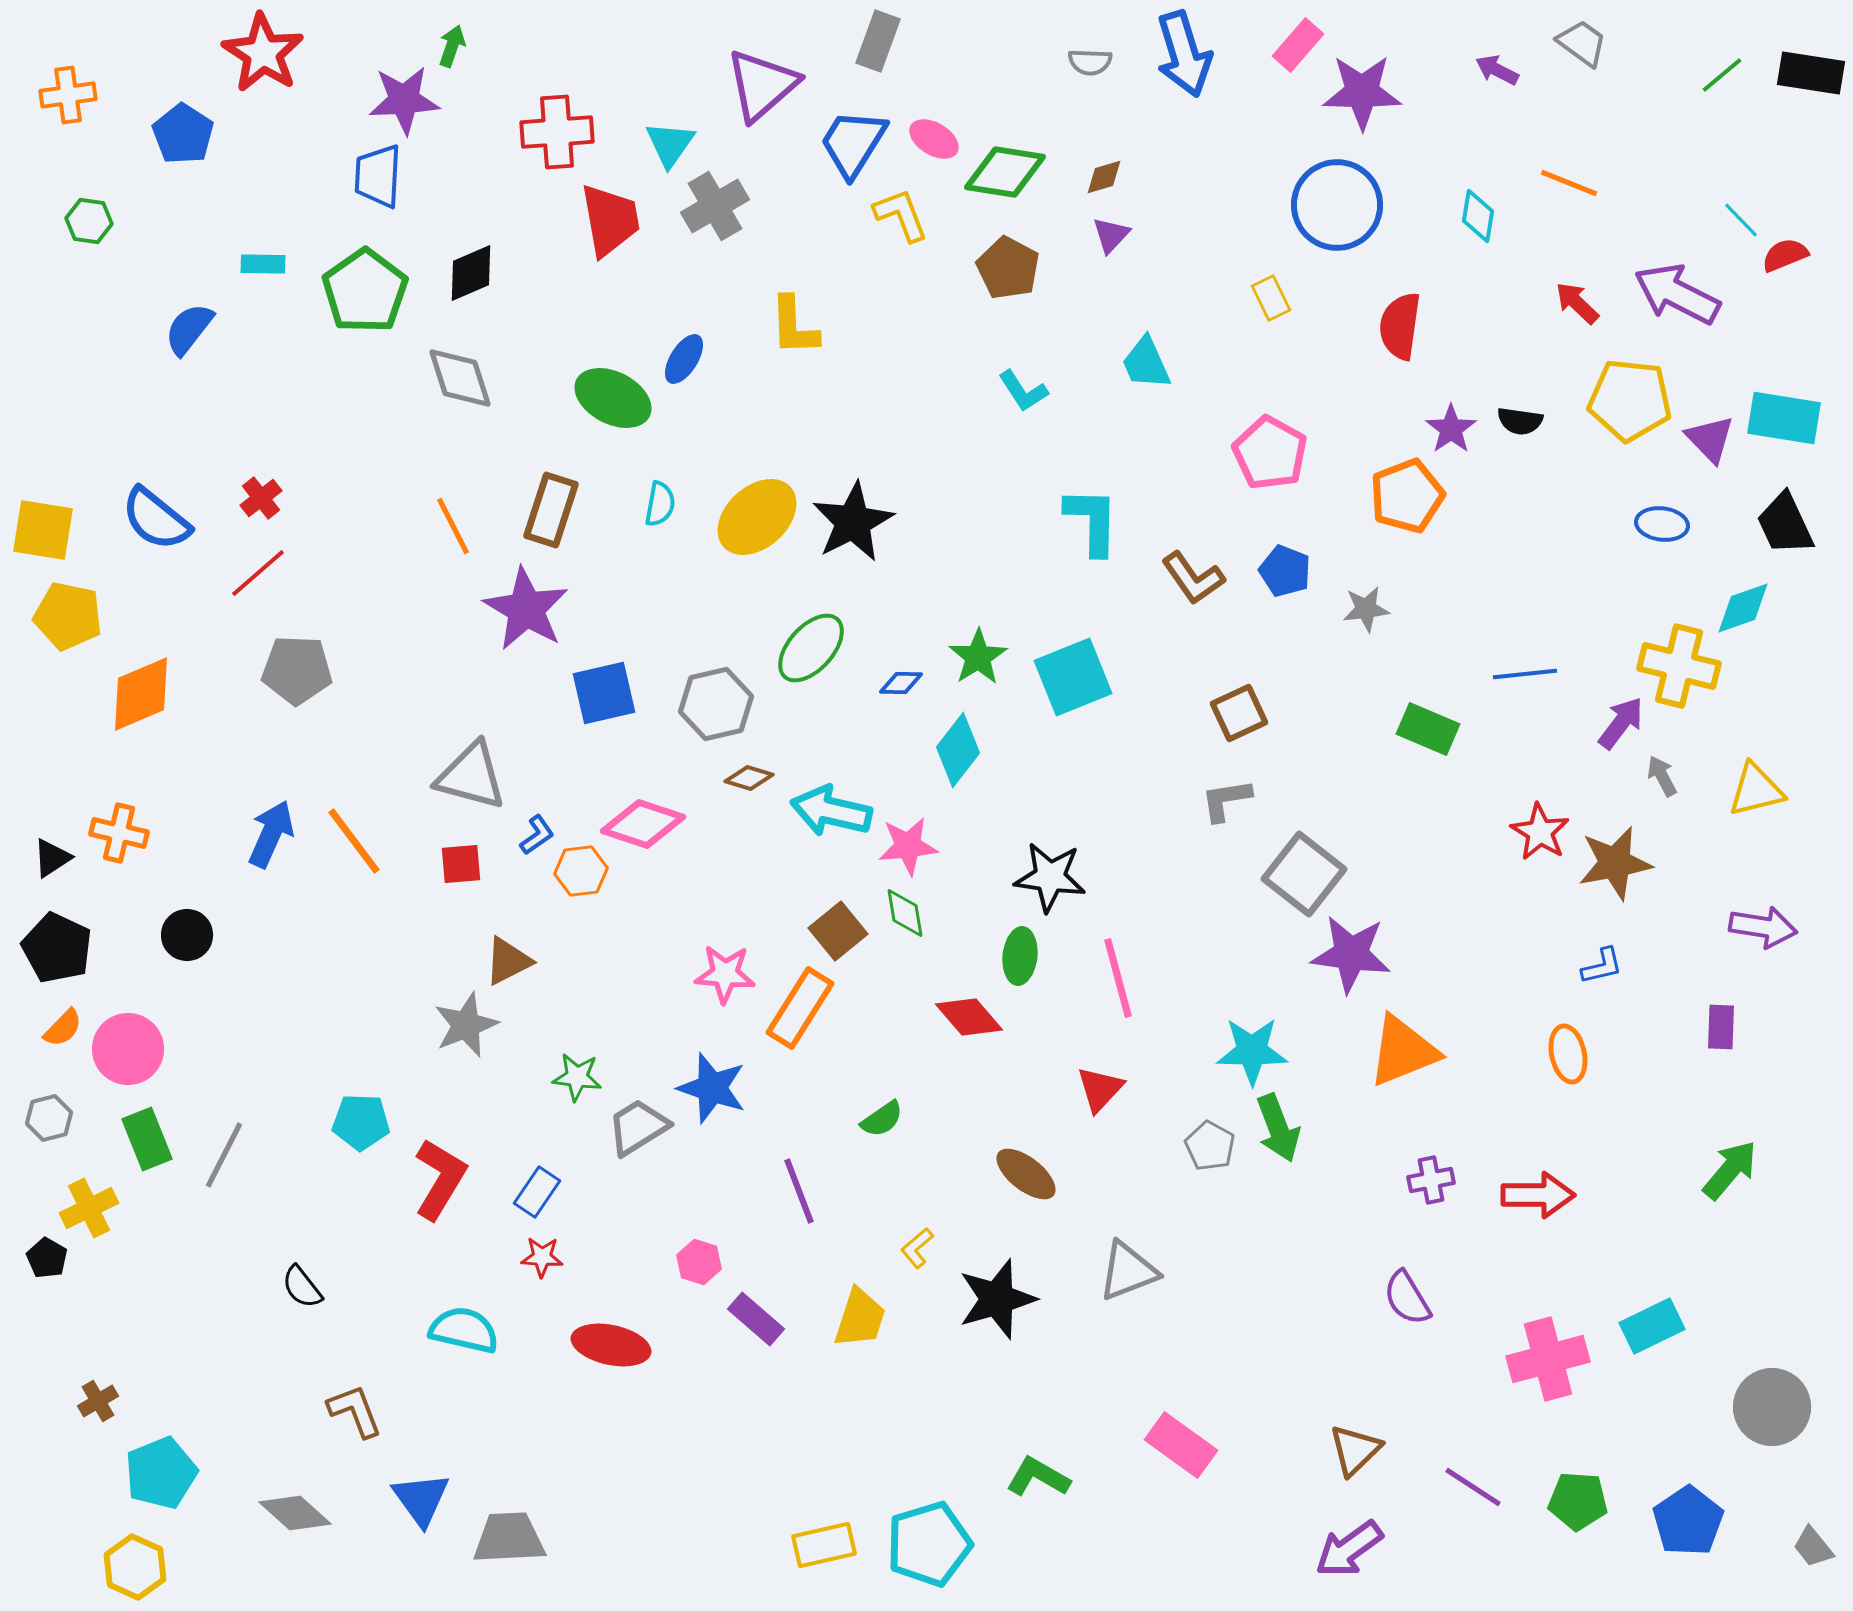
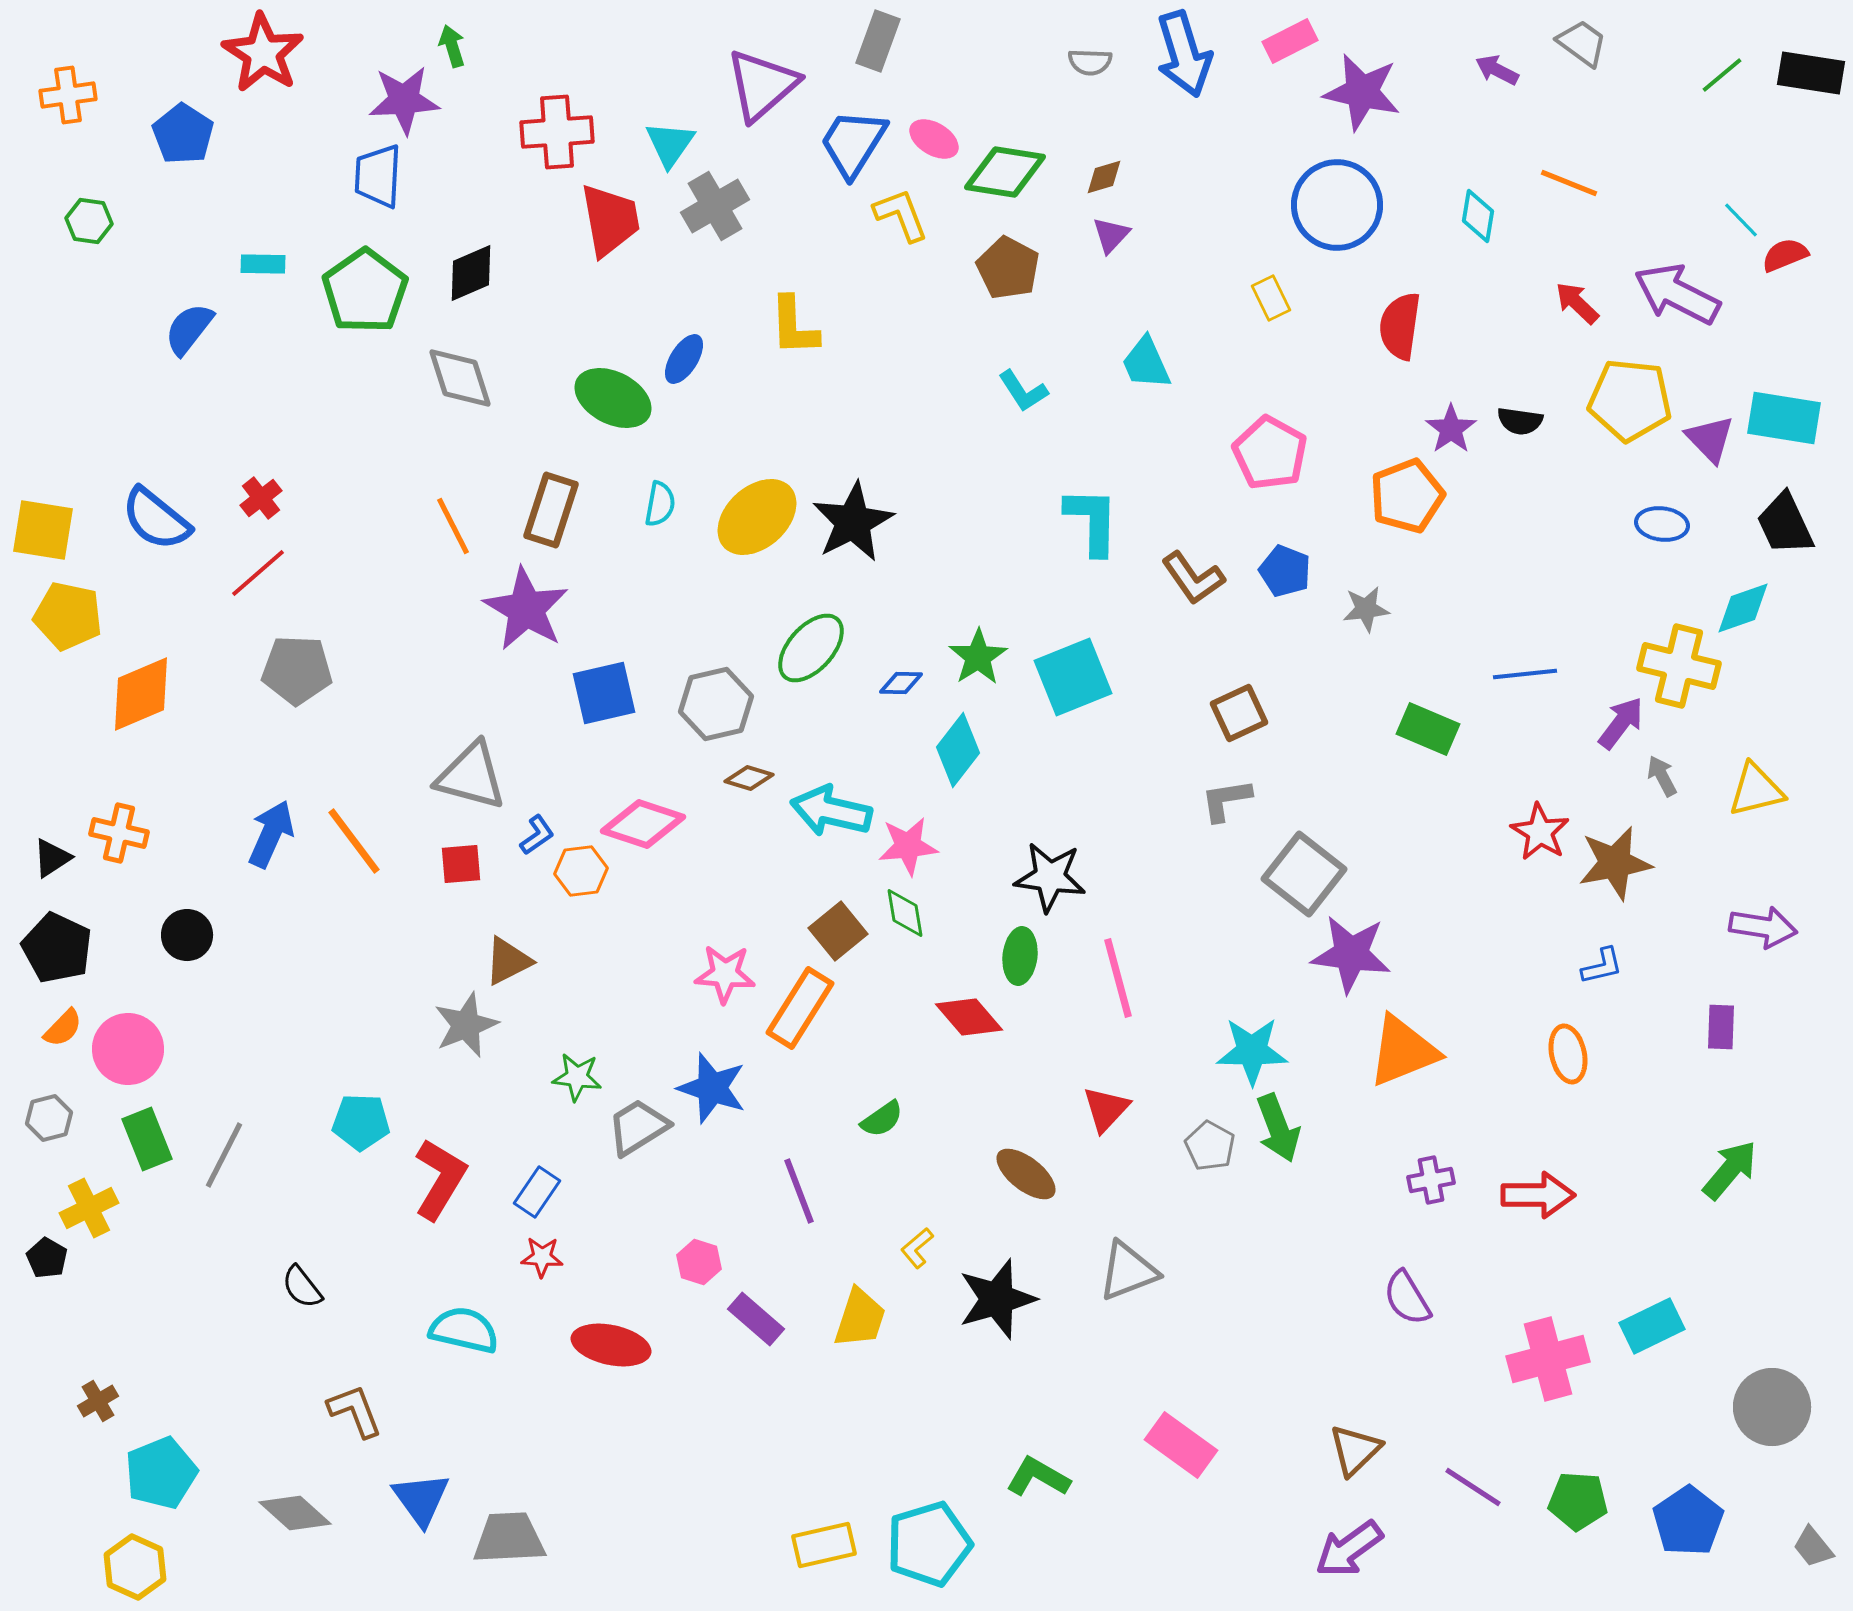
pink rectangle at (1298, 45): moved 8 px left, 4 px up; rotated 22 degrees clockwise
green arrow at (452, 46): rotated 36 degrees counterclockwise
purple star at (1362, 92): rotated 12 degrees clockwise
red triangle at (1100, 1089): moved 6 px right, 20 px down
